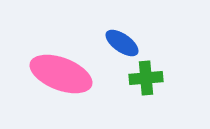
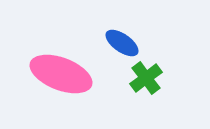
green cross: rotated 32 degrees counterclockwise
